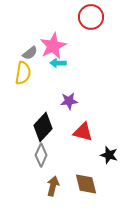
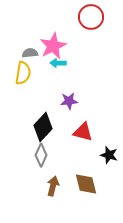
gray semicircle: rotated 147 degrees counterclockwise
